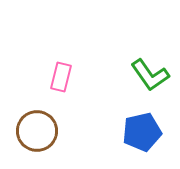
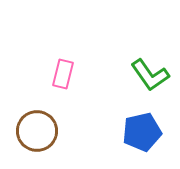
pink rectangle: moved 2 px right, 3 px up
